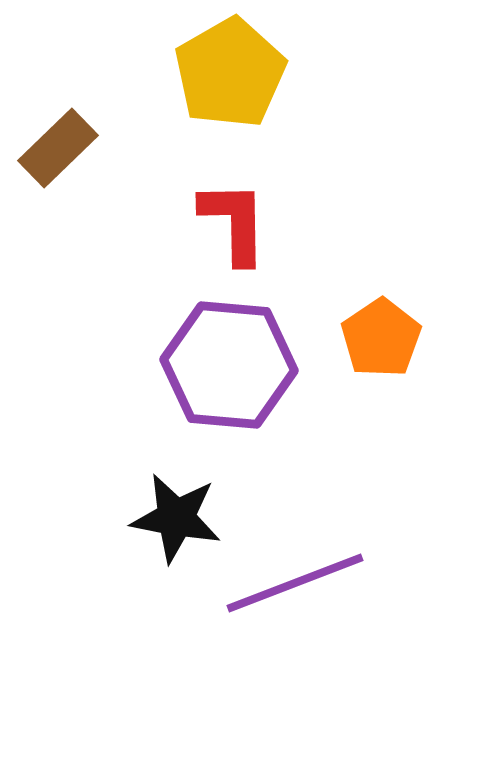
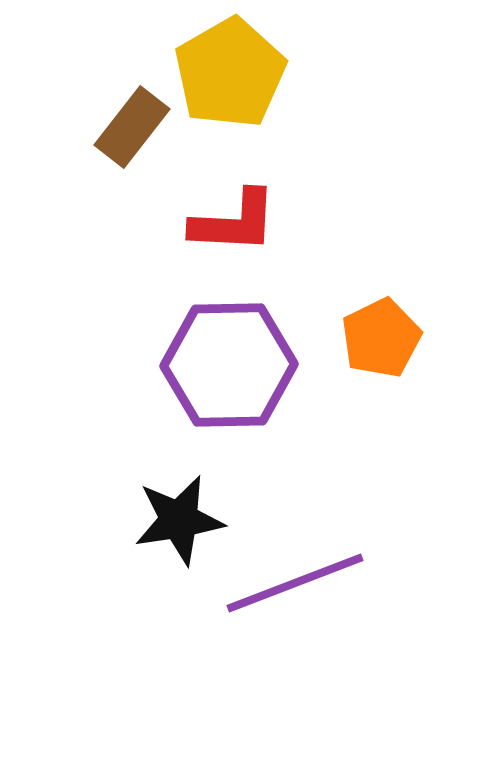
brown rectangle: moved 74 px right, 21 px up; rotated 8 degrees counterclockwise
red L-shape: rotated 94 degrees clockwise
orange pentagon: rotated 8 degrees clockwise
purple hexagon: rotated 6 degrees counterclockwise
black star: moved 3 px right, 2 px down; rotated 20 degrees counterclockwise
